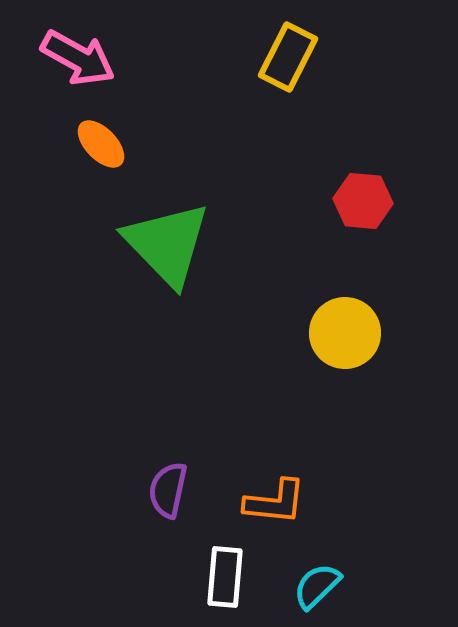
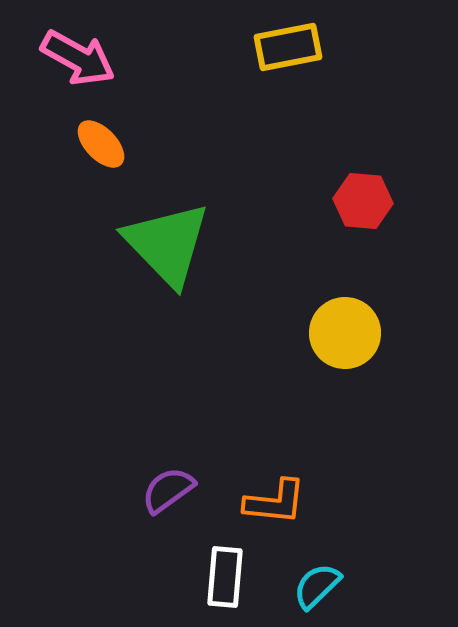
yellow rectangle: moved 10 px up; rotated 52 degrees clockwise
purple semicircle: rotated 42 degrees clockwise
